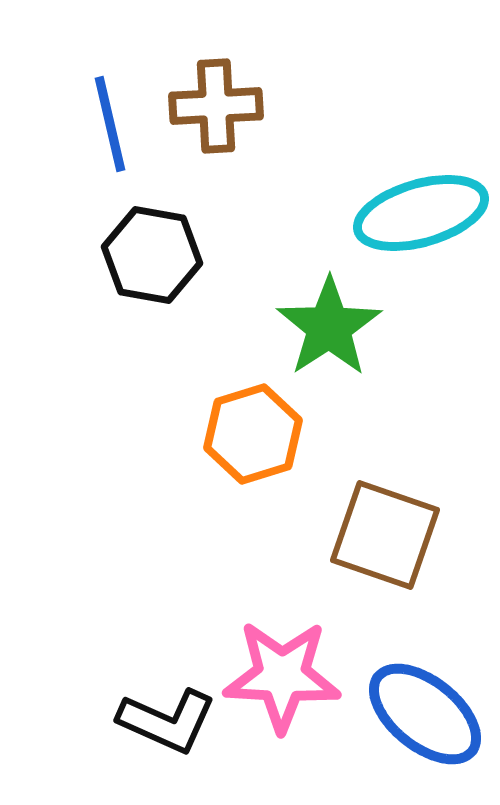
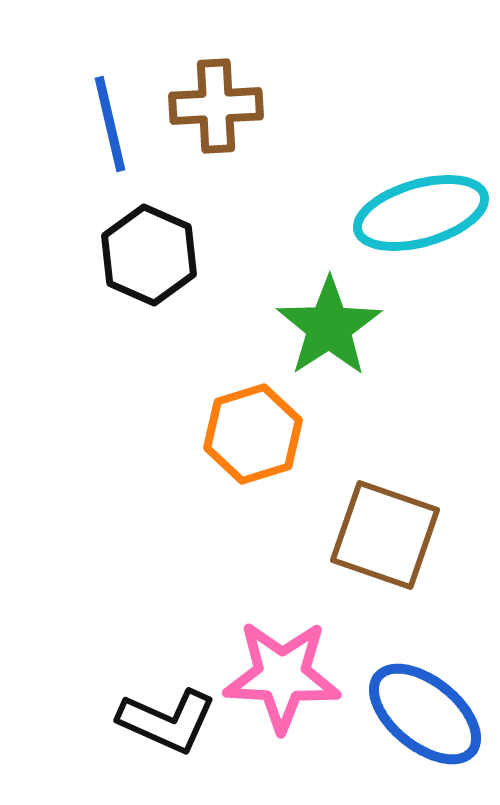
black hexagon: moved 3 px left; rotated 14 degrees clockwise
